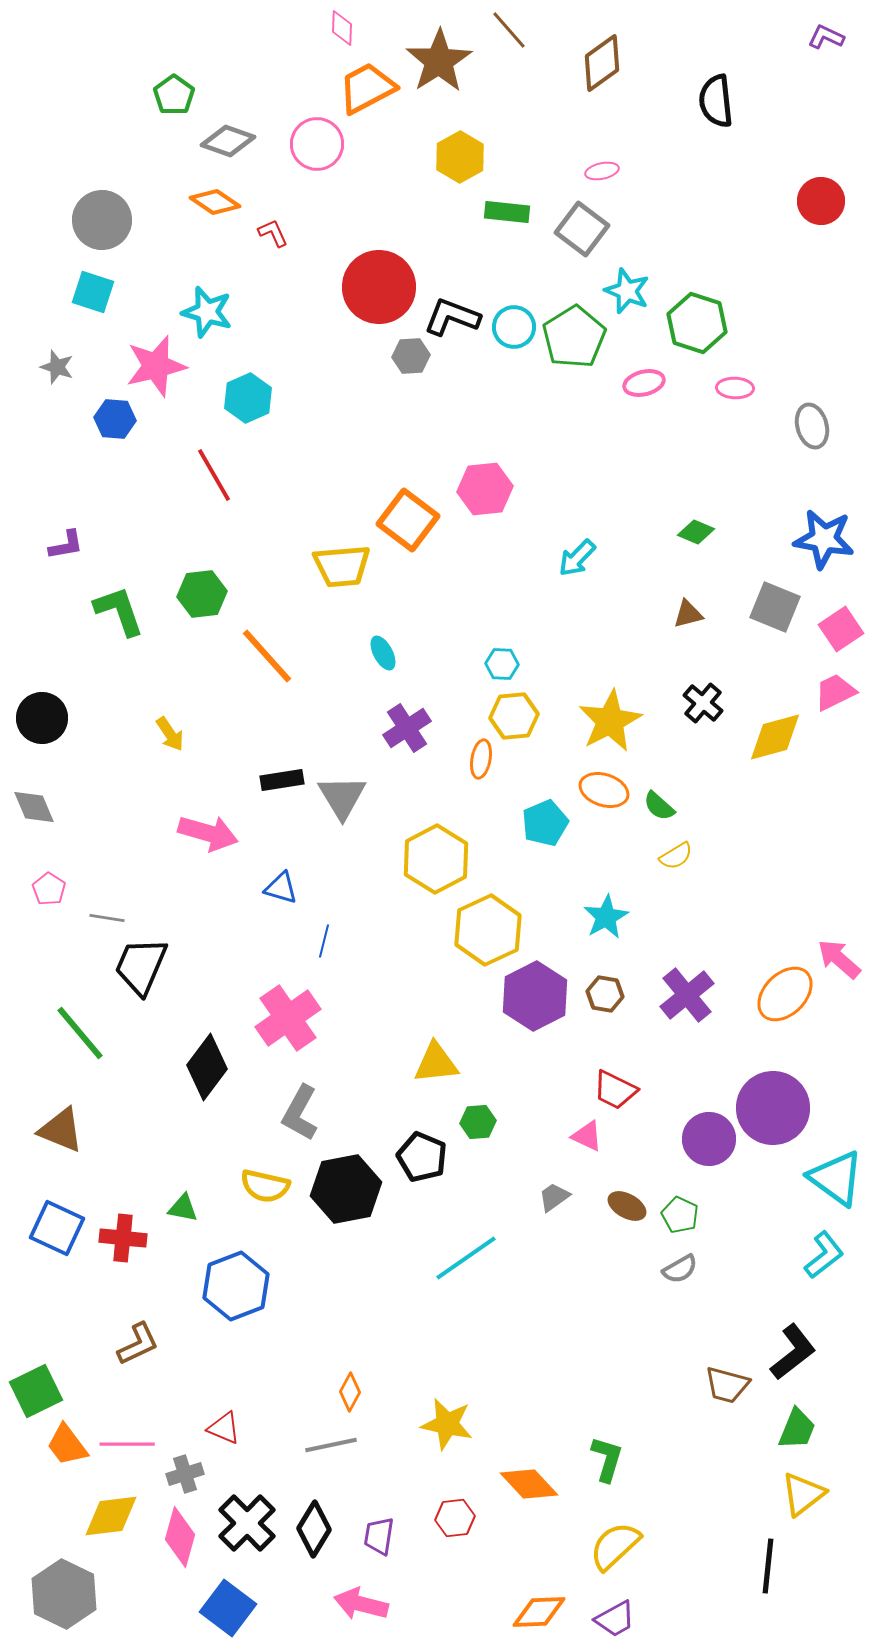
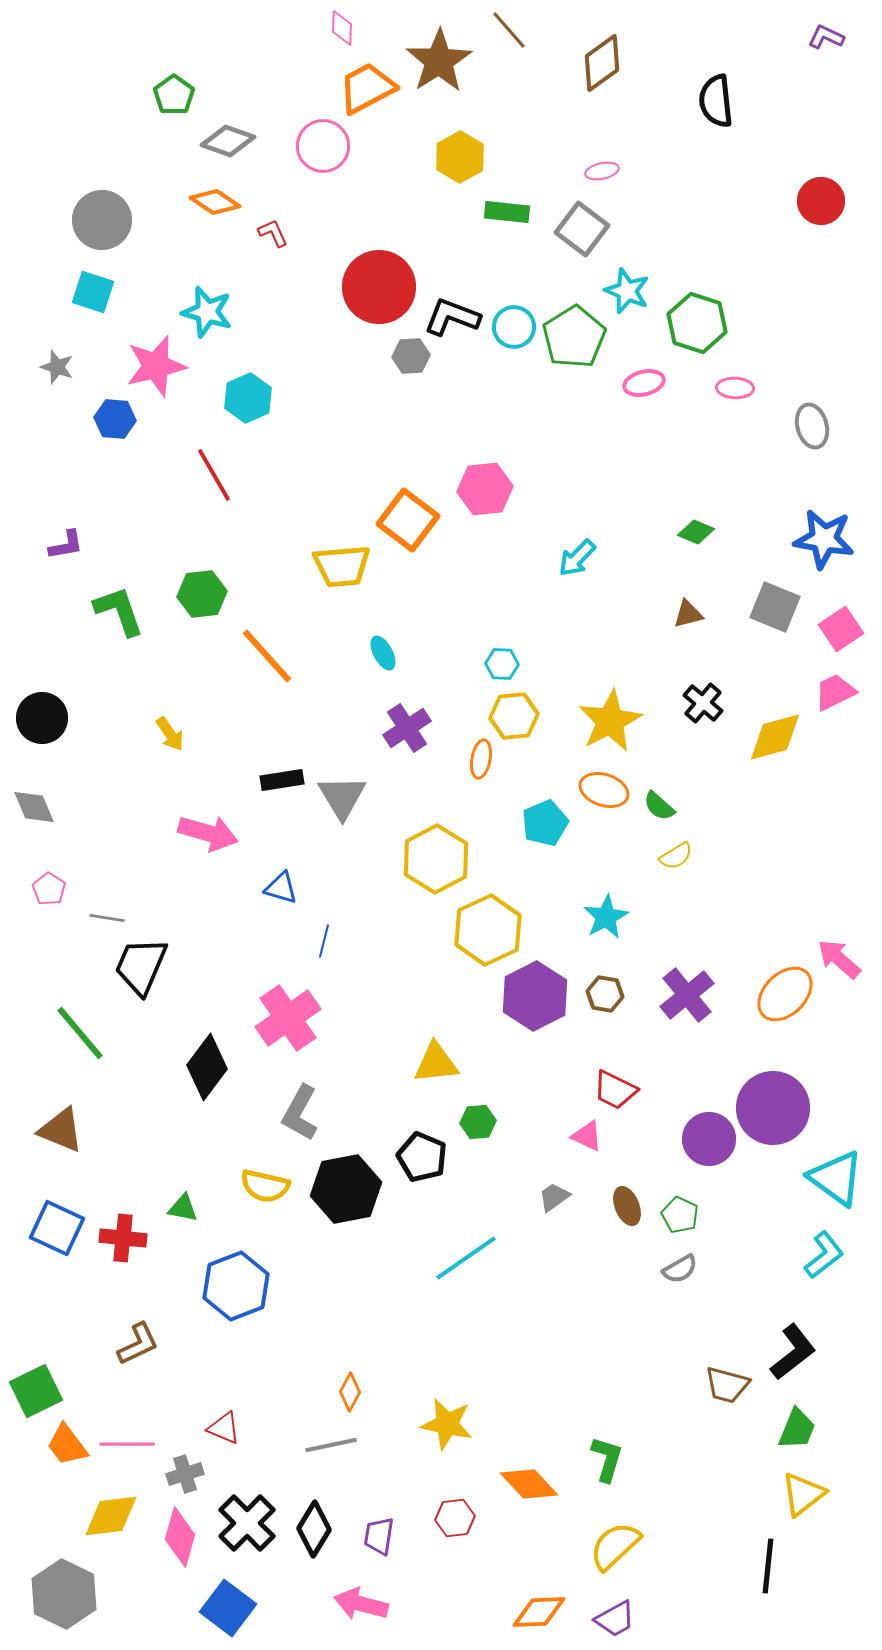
pink circle at (317, 144): moved 6 px right, 2 px down
brown ellipse at (627, 1206): rotated 39 degrees clockwise
